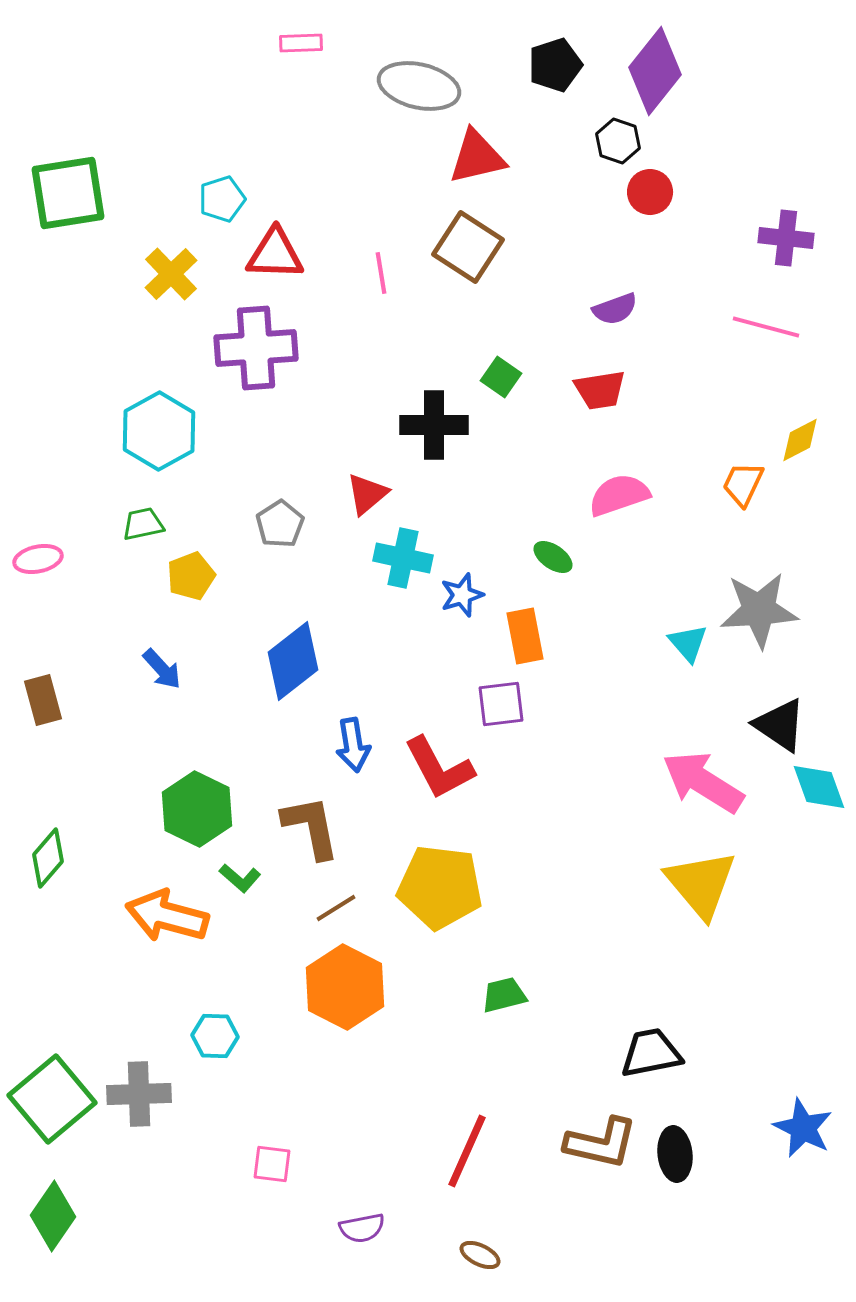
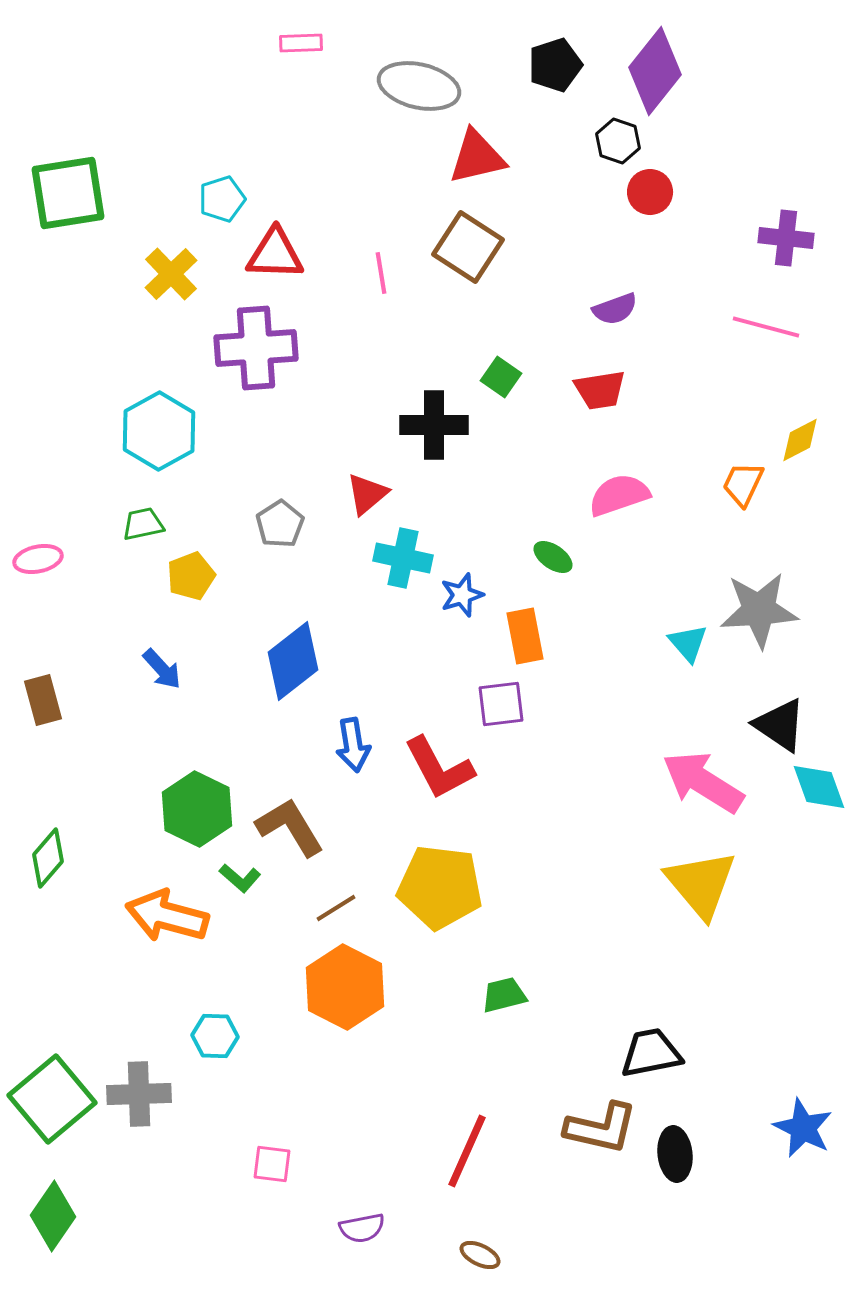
brown L-shape at (311, 827): moved 21 px left; rotated 20 degrees counterclockwise
brown L-shape at (601, 1143): moved 15 px up
